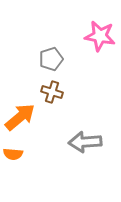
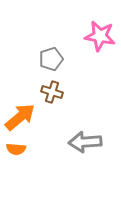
orange semicircle: moved 3 px right, 5 px up
